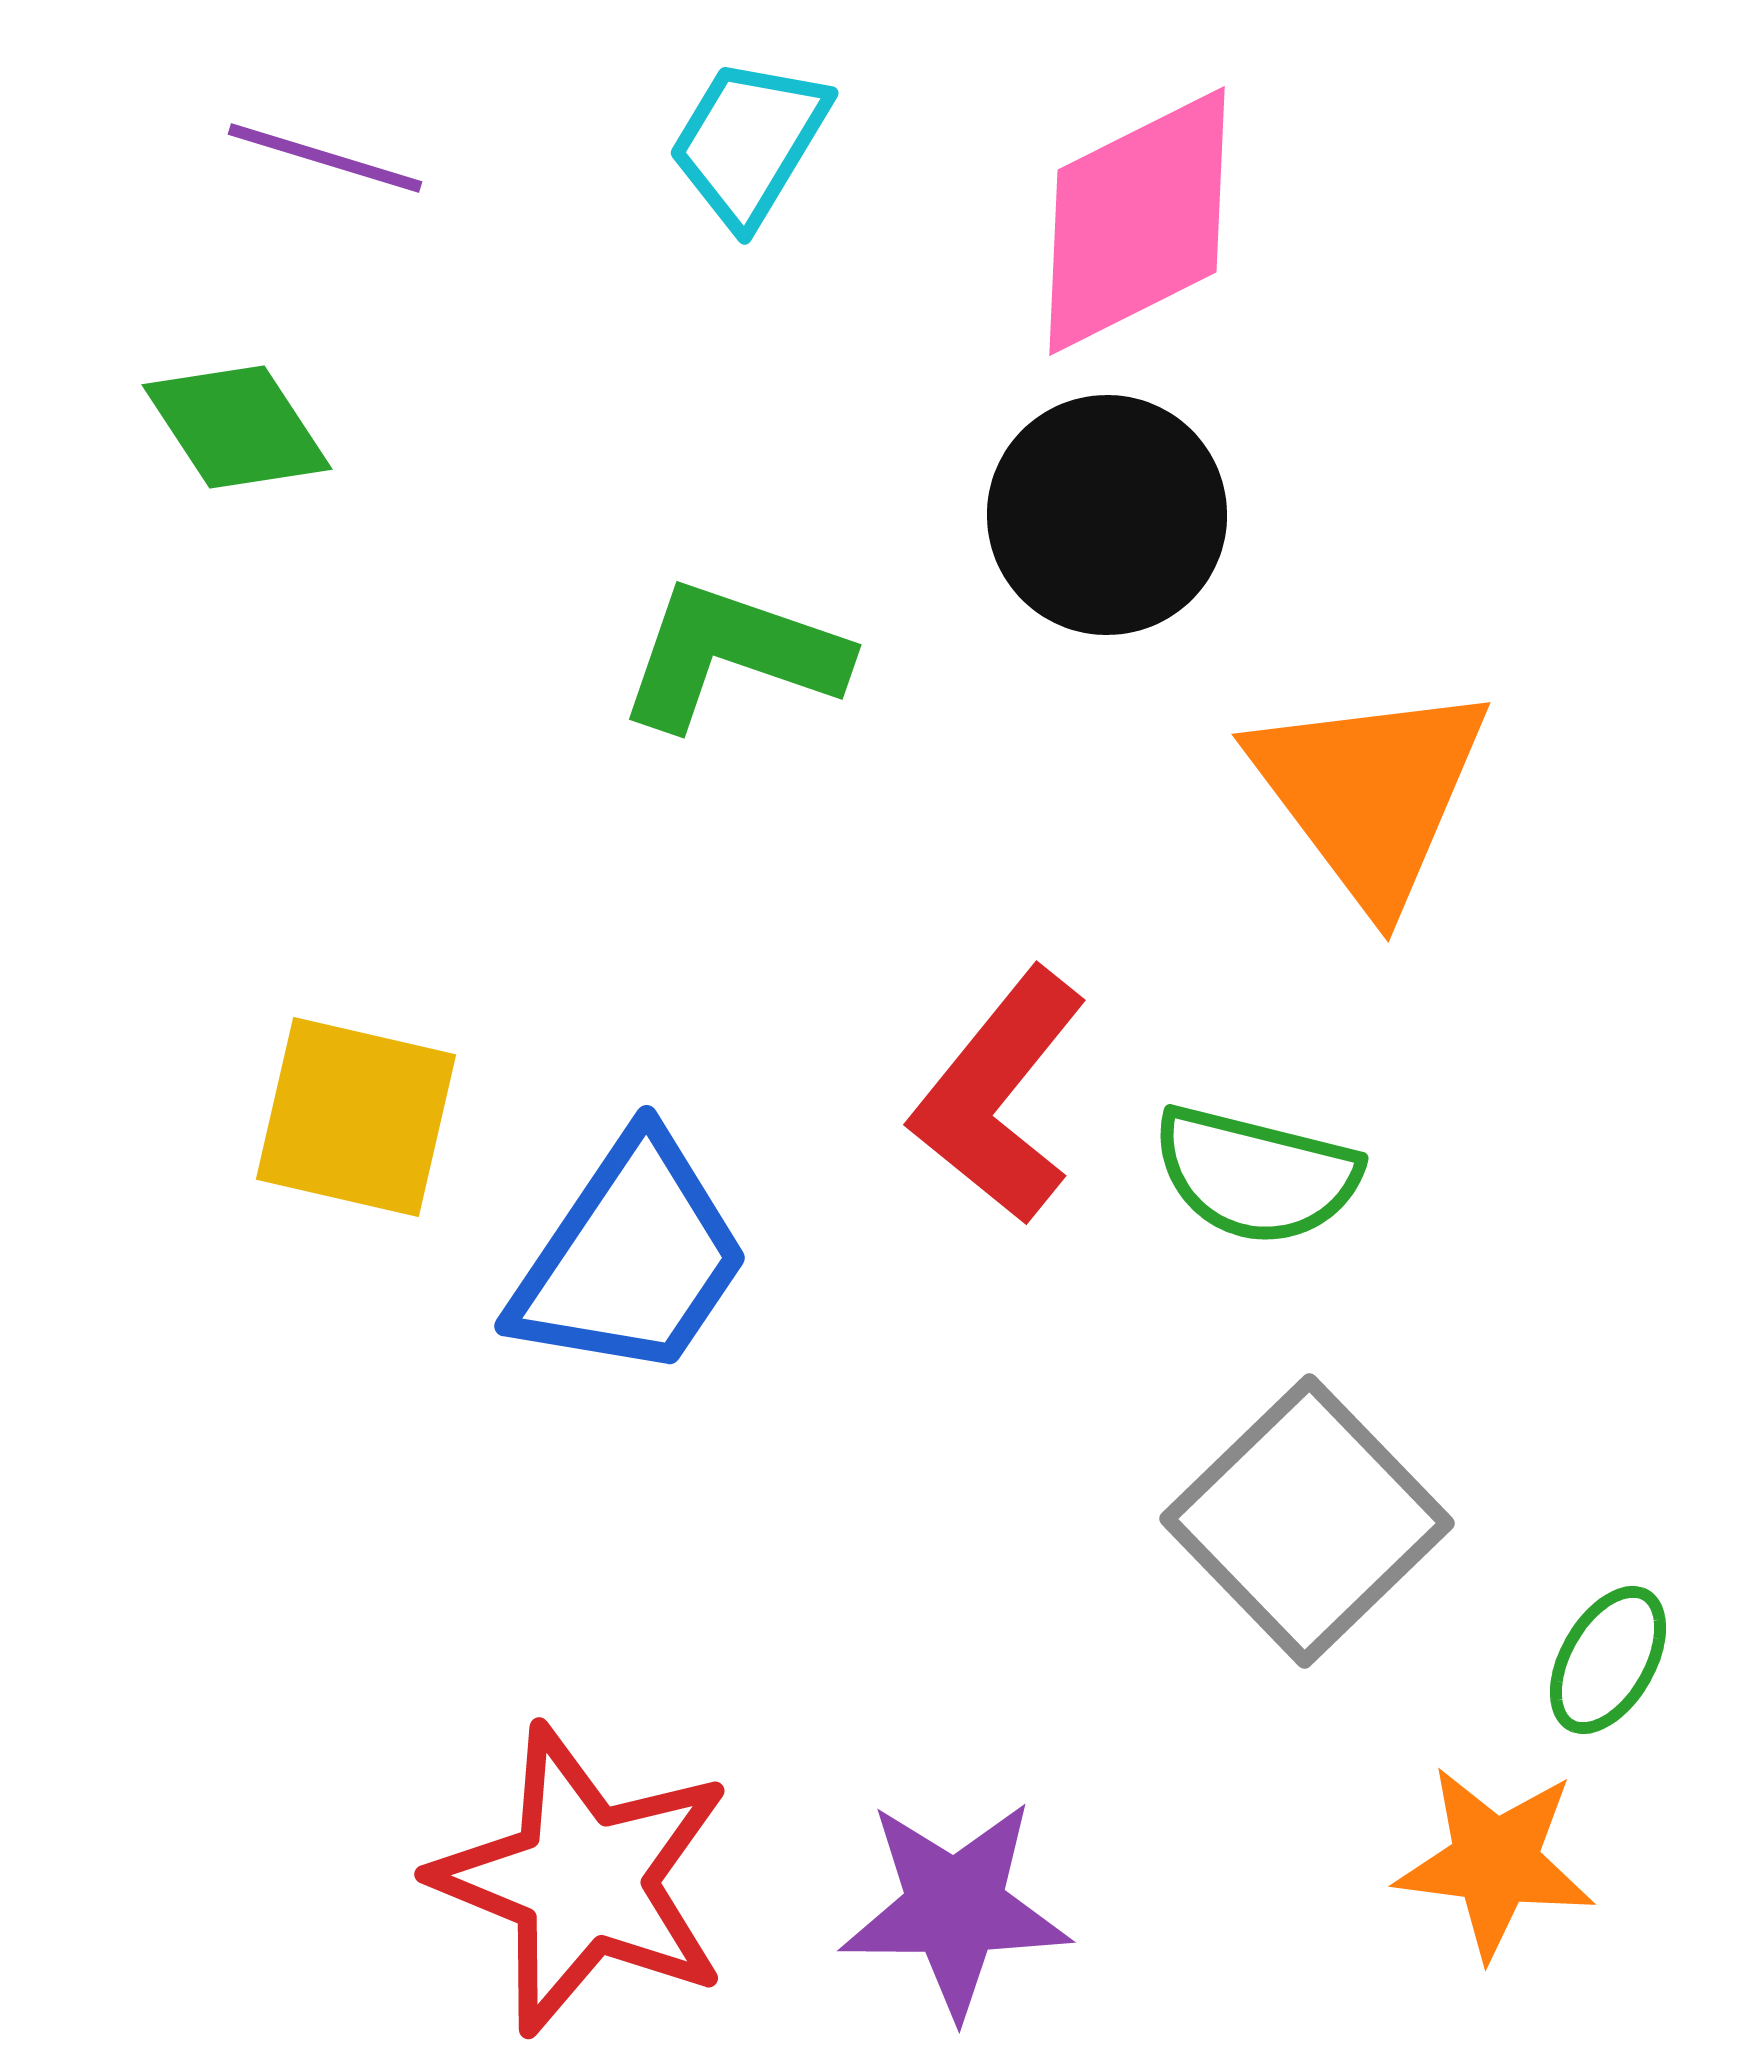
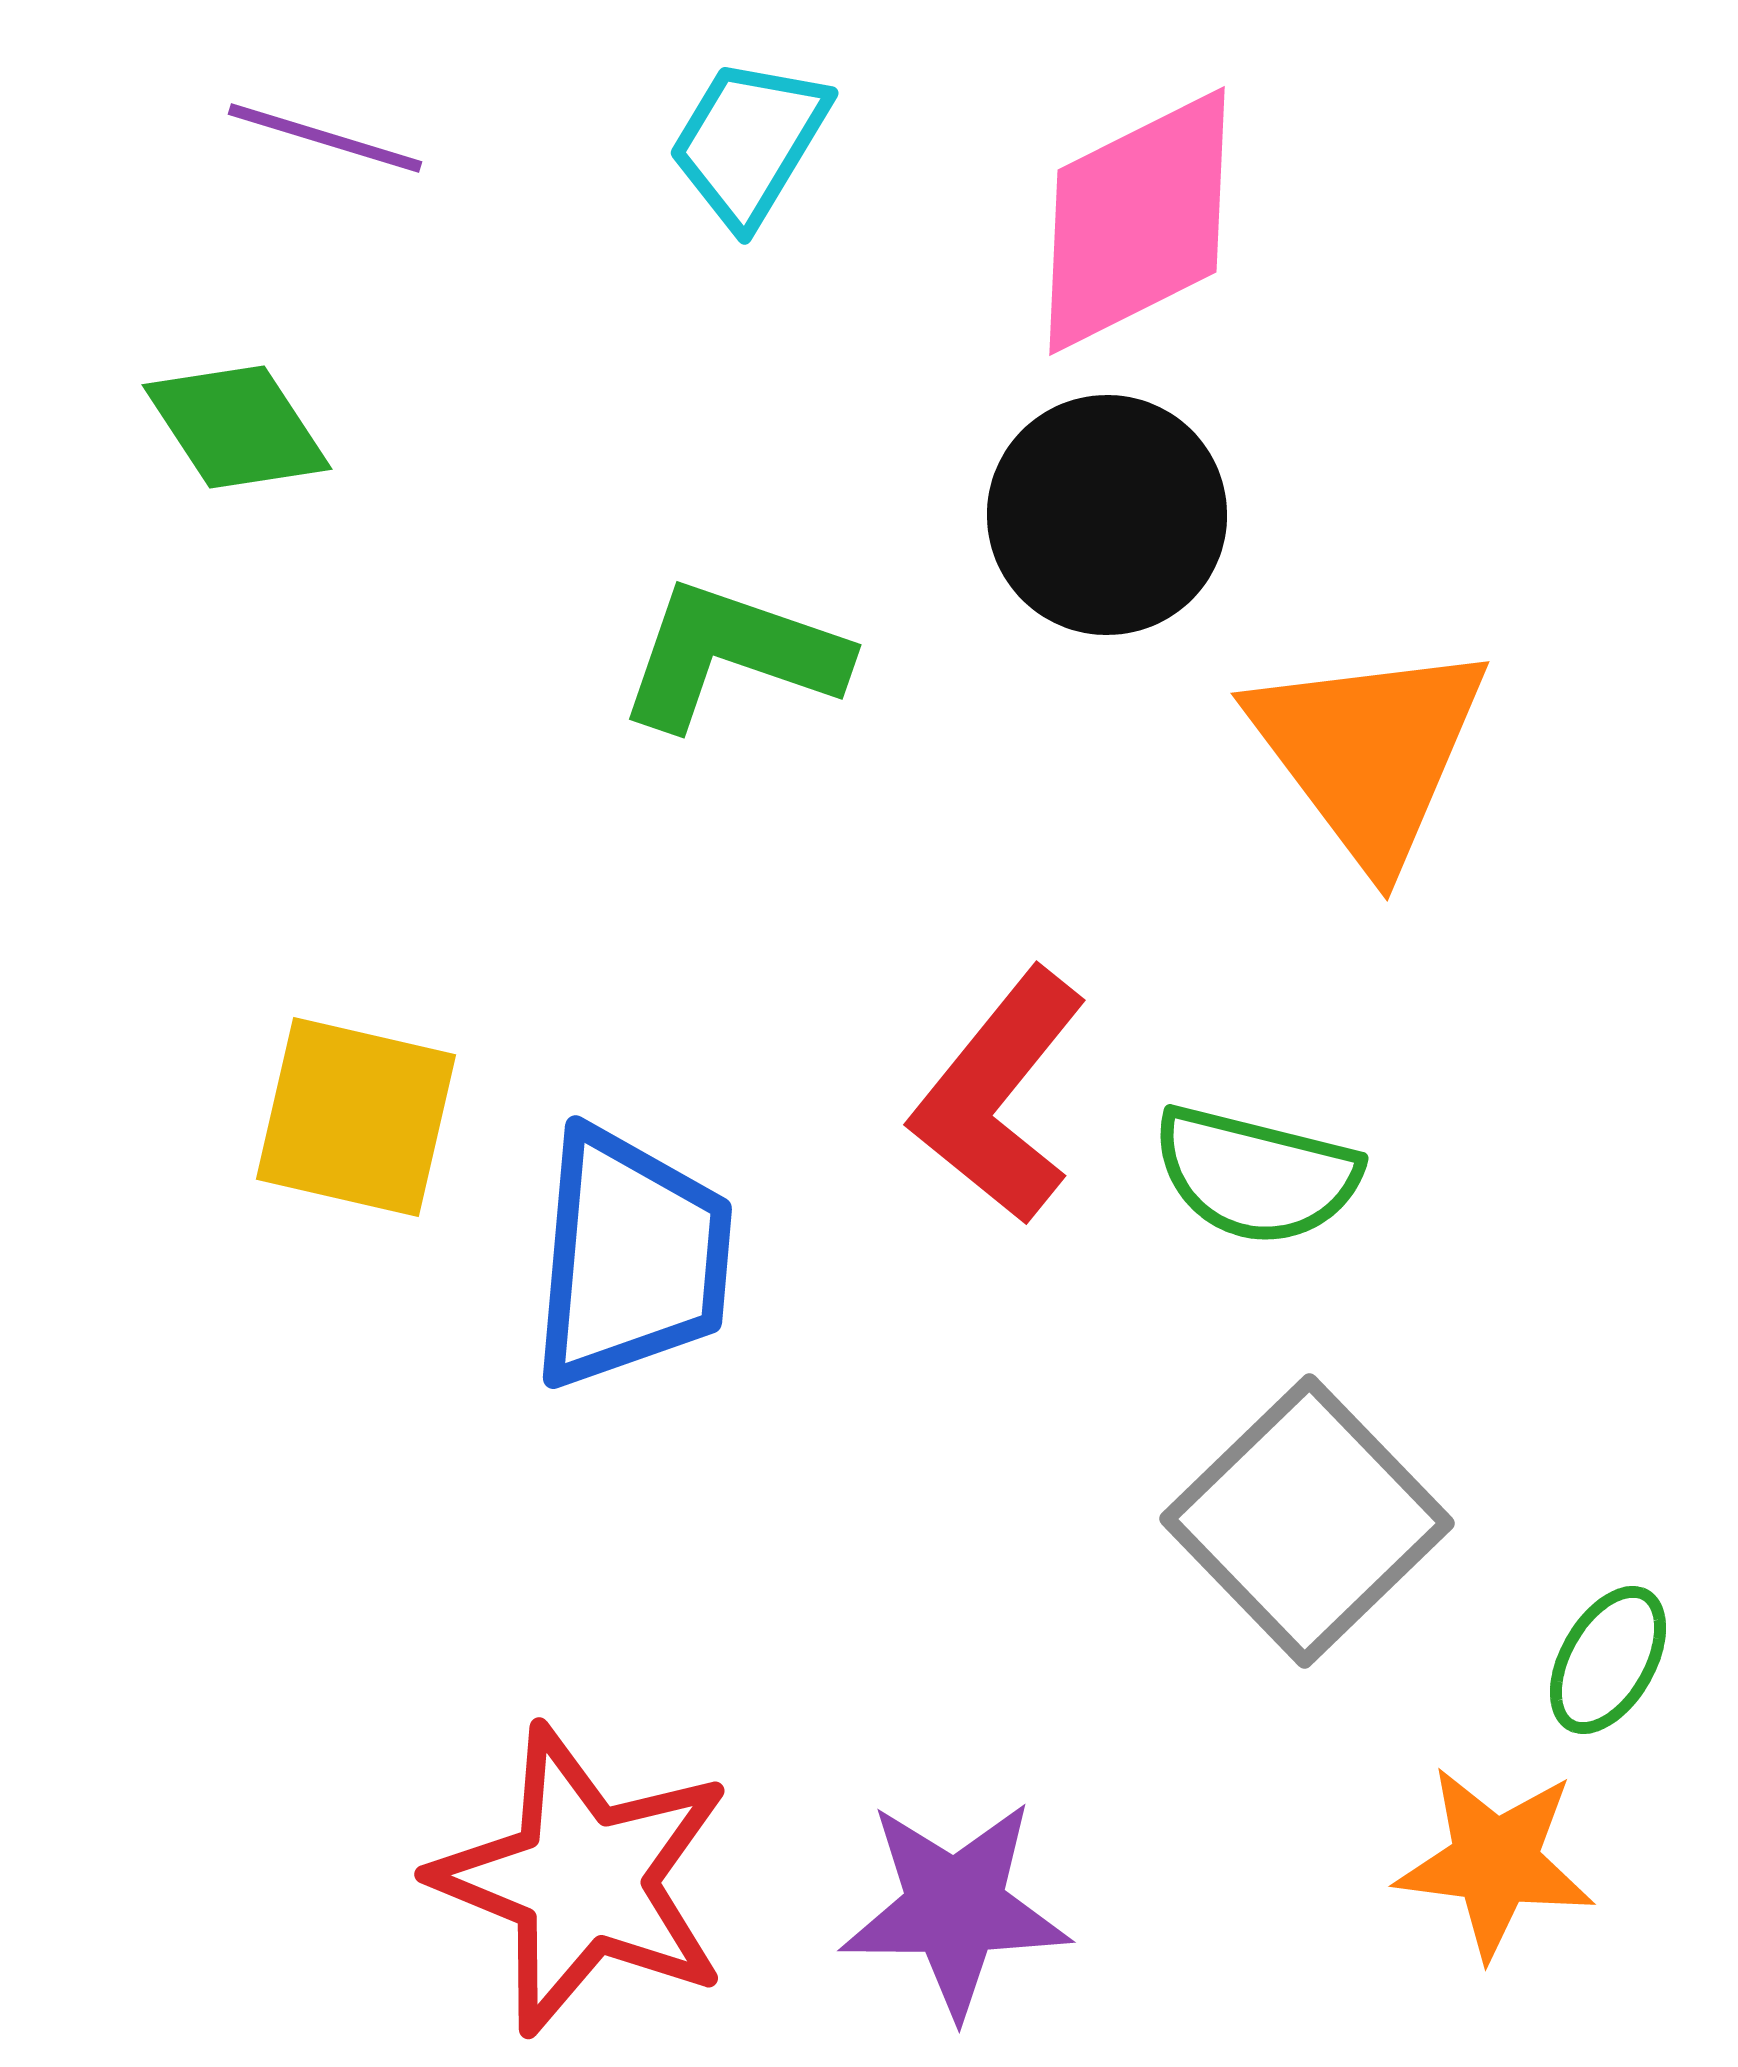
purple line: moved 20 px up
orange triangle: moved 1 px left, 41 px up
blue trapezoid: rotated 29 degrees counterclockwise
